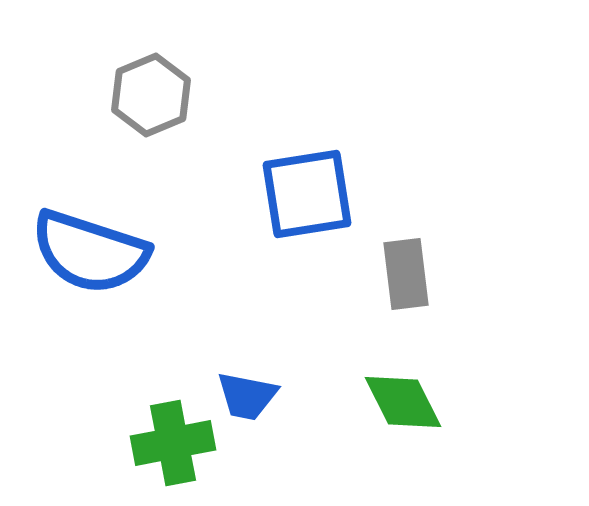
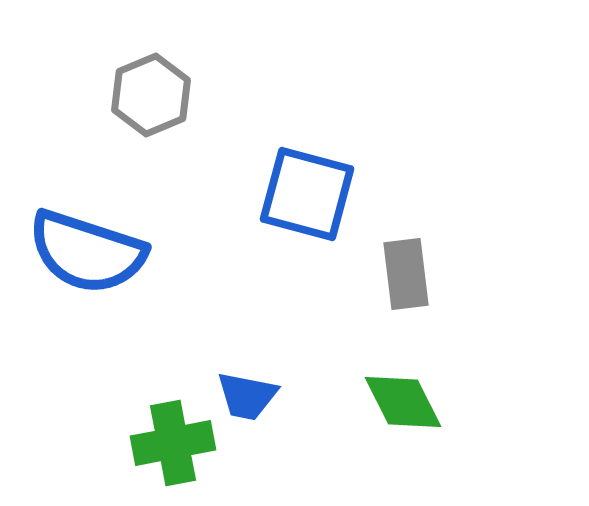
blue square: rotated 24 degrees clockwise
blue semicircle: moved 3 px left
